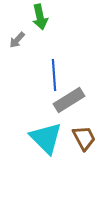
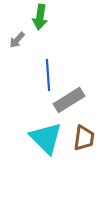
green arrow: rotated 20 degrees clockwise
blue line: moved 6 px left
brown trapezoid: rotated 36 degrees clockwise
